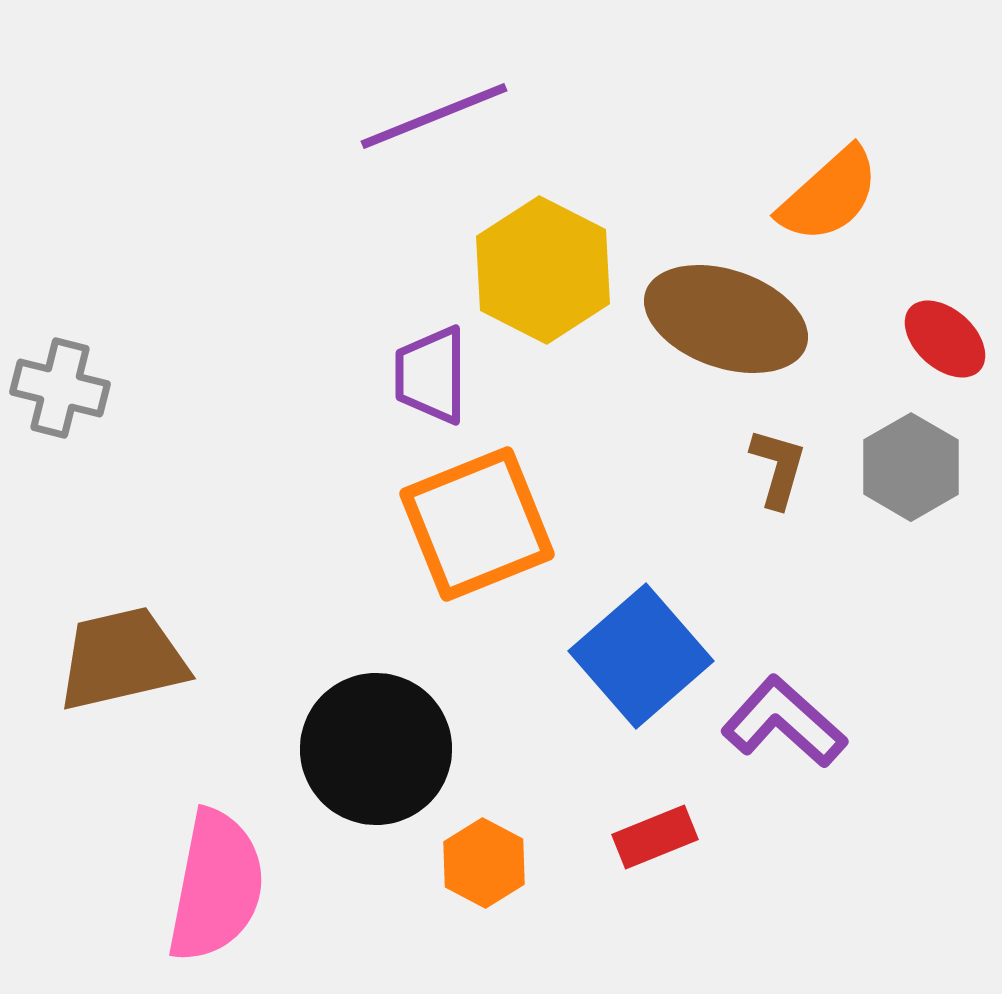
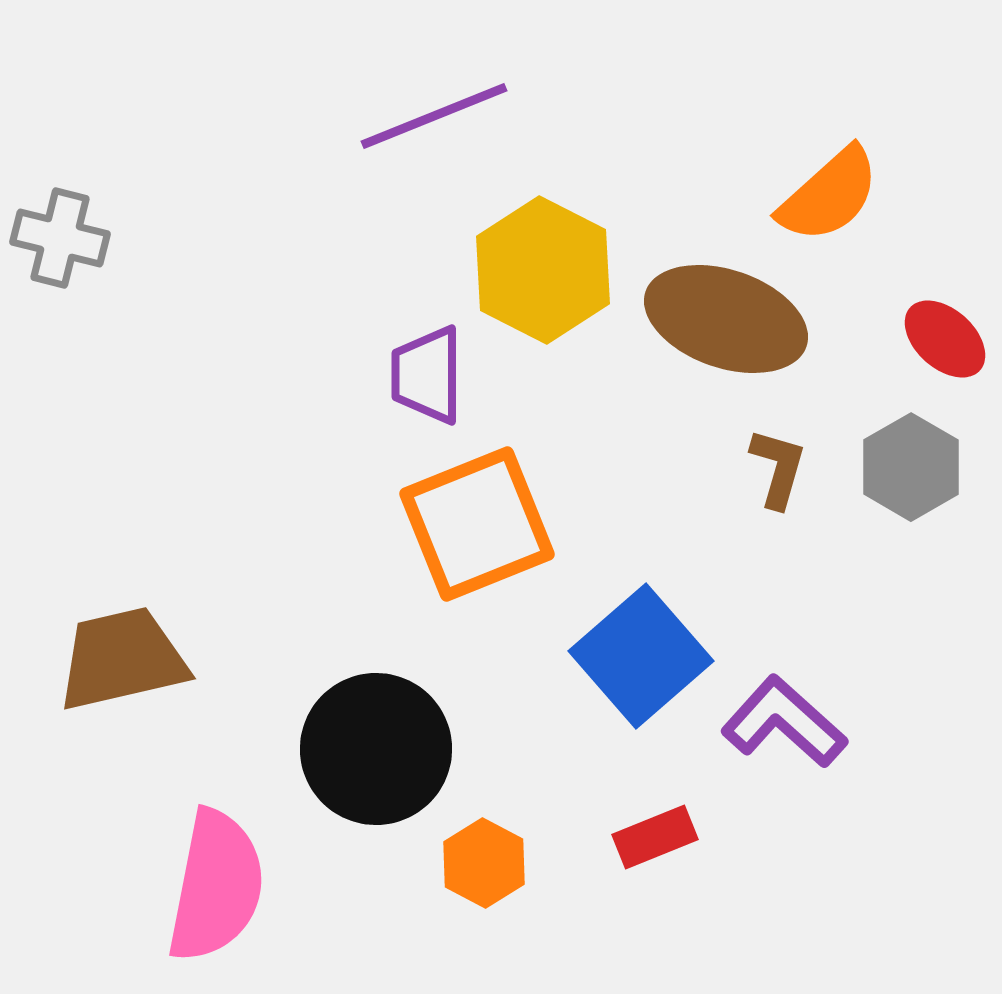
purple trapezoid: moved 4 px left
gray cross: moved 150 px up
